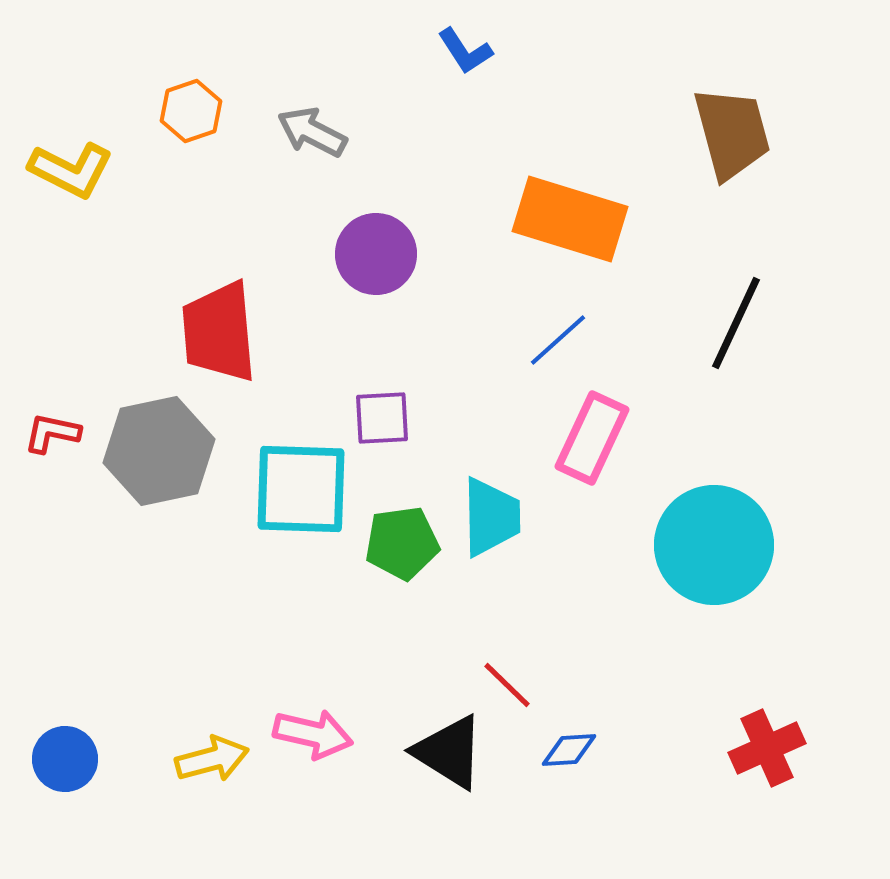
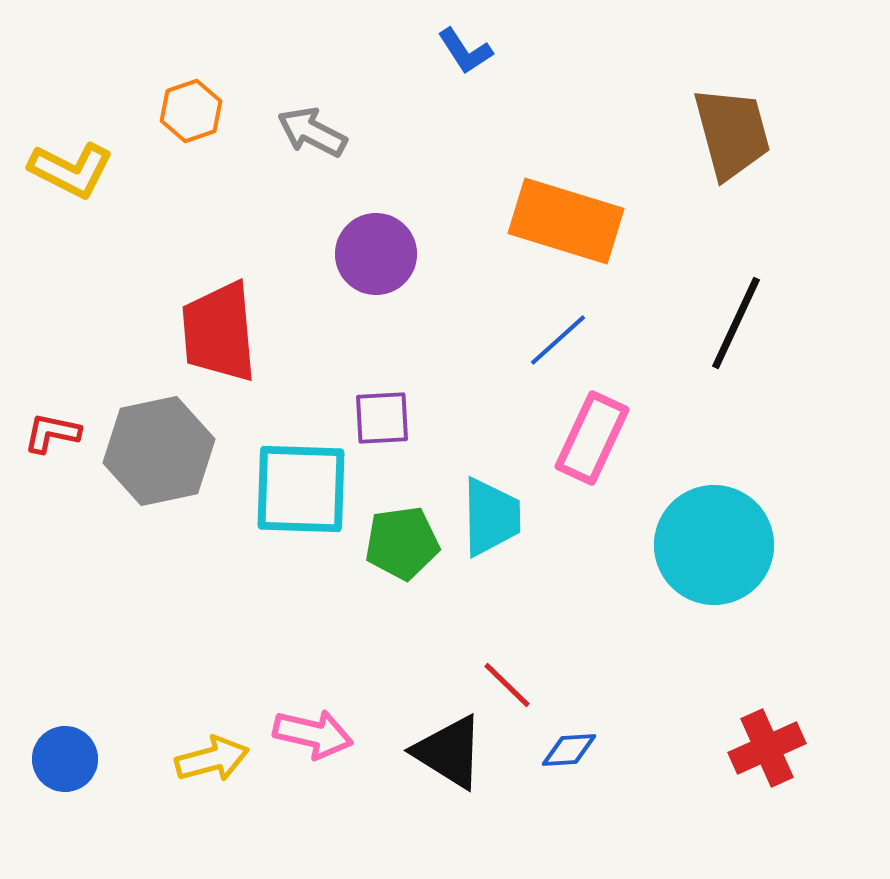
orange rectangle: moved 4 px left, 2 px down
